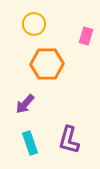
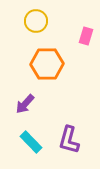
yellow circle: moved 2 px right, 3 px up
cyan rectangle: moved 1 px right, 1 px up; rotated 25 degrees counterclockwise
